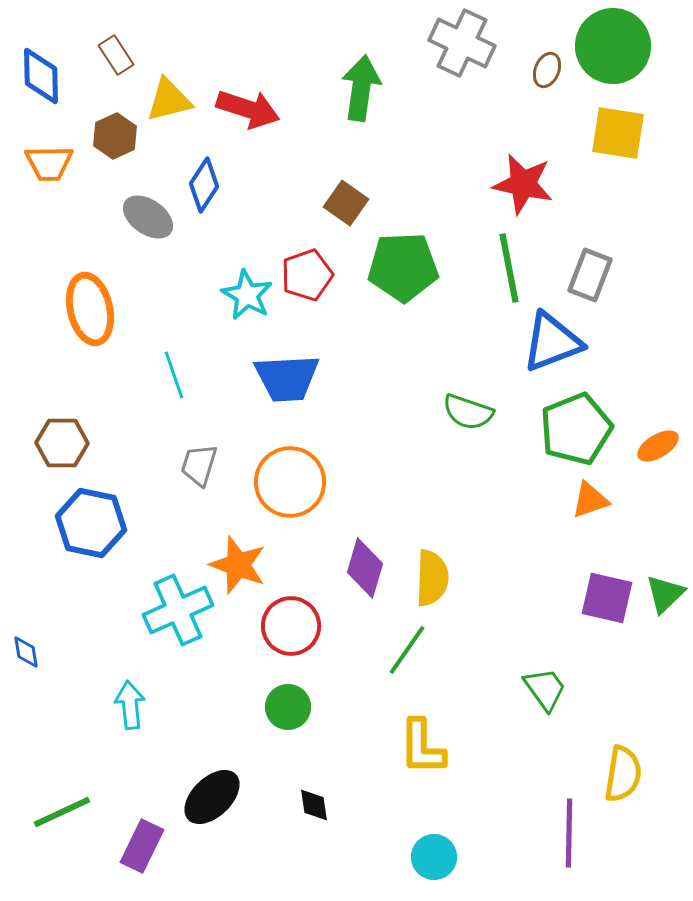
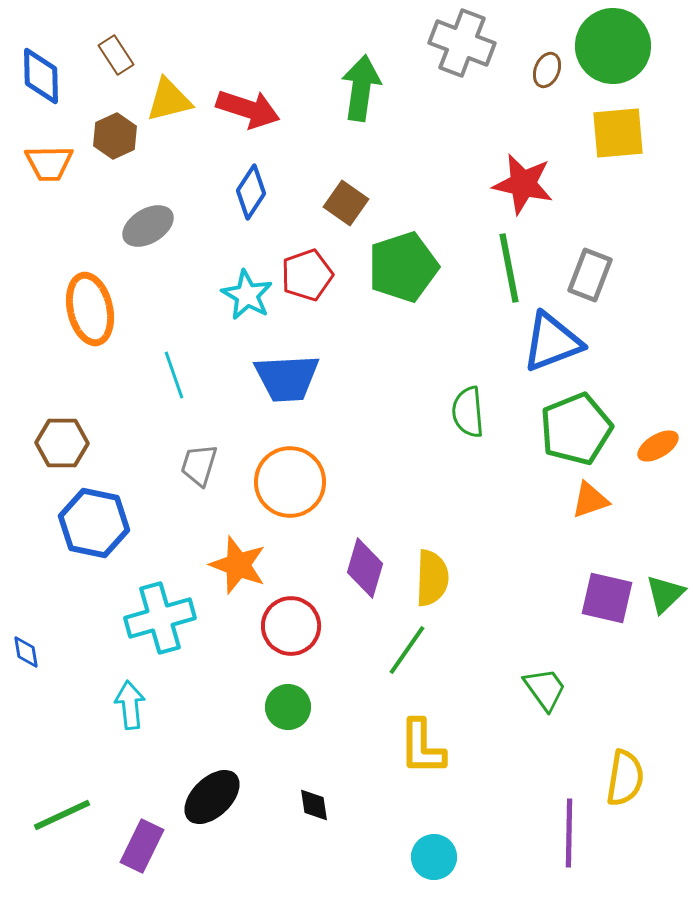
gray cross at (462, 43): rotated 4 degrees counterclockwise
yellow square at (618, 133): rotated 14 degrees counterclockwise
blue diamond at (204, 185): moved 47 px right, 7 px down
gray ellipse at (148, 217): moved 9 px down; rotated 66 degrees counterclockwise
green pentagon at (403, 267): rotated 16 degrees counterclockwise
green semicircle at (468, 412): rotated 66 degrees clockwise
blue hexagon at (91, 523): moved 3 px right
cyan cross at (178, 610): moved 18 px left, 8 px down; rotated 8 degrees clockwise
yellow semicircle at (623, 774): moved 2 px right, 4 px down
green line at (62, 812): moved 3 px down
